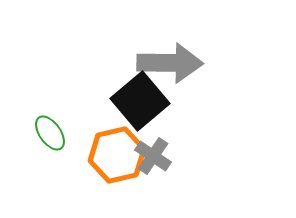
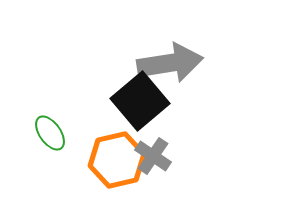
gray arrow: rotated 10 degrees counterclockwise
orange hexagon: moved 5 px down
